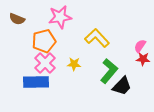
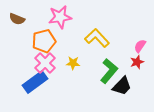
red star: moved 6 px left, 3 px down; rotated 24 degrees counterclockwise
yellow star: moved 1 px left, 1 px up
blue rectangle: moved 1 px left; rotated 35 degrees counterclockwise
